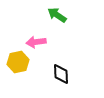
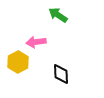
green arrow: moved 1 px right
yellow hexagon: rotated 15 degrees counterclockwise
